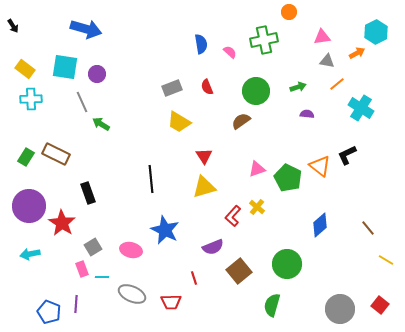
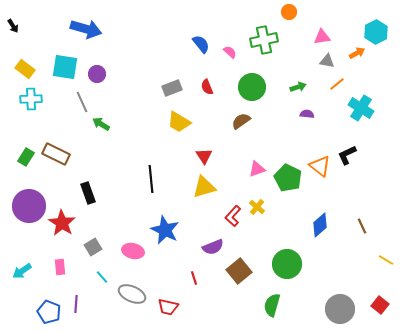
blue semicircle at (201, 44): rotated 30 degrees counterclockwise
green circle at (256, 91): moved 4 px left, 4 px up
brown line at (368, 228): moved 6 px left, 2 px up; rotated 14 degrees clockwise
pink ellipse at (131, 250): moved 2 px right, 1 px down
cyan arrow at (30, 254): moved 8 px left, 17 px down; rotated 24 degrees counterclockwise
pink rectangle at (82, 269): moved 22 px left, 2 px up; rotated 14 degrees clockwise
cyan line at (102, 277): rotated 48 degrees clockwise
red trapezoid at (171, 302): moved 3 px left, 5 px down; rotated 15 degrees clockwise
